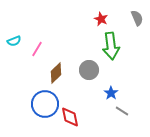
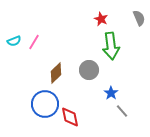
gray semicircle: moved 2 px right
pink line: moved 3 px left, 7 px up
gray line: rotated 16 degrees clockwise
